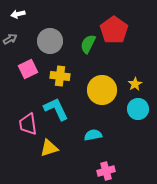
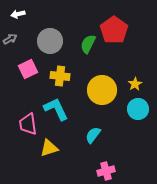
cyan semicircle: rotated 42 degrees counterclockwise
